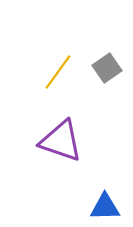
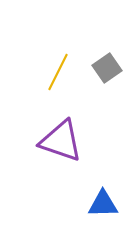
yellow line: rotated 9 degrees counterclockwise
blue triangle: moved 2 px left, 3 px up
